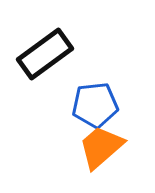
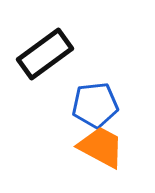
orange trapezoid: rotated 69 degrees clockwise
